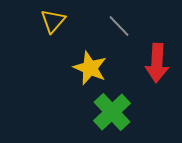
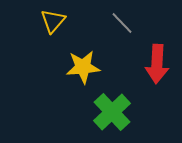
gray line: moved 3 px right, 3 px up
red arrow: moved 1 px down
yellow star: moved 7 px left, 1 px up; rotated 28 degrees counterclockwise
